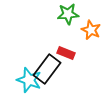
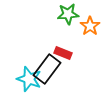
orange star: moved 1 px left, 4 px up; rotated 12 degrees clockwise
red rectangle: moved 3 px left
cyan star: moved 1 px up
